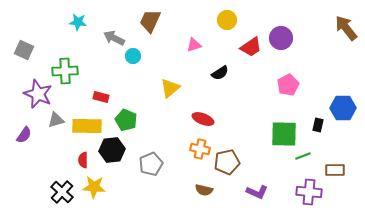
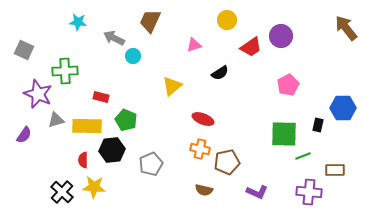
purple circle: moved 2 px up
yellow triangle: moved 2 px right, 2 px up
